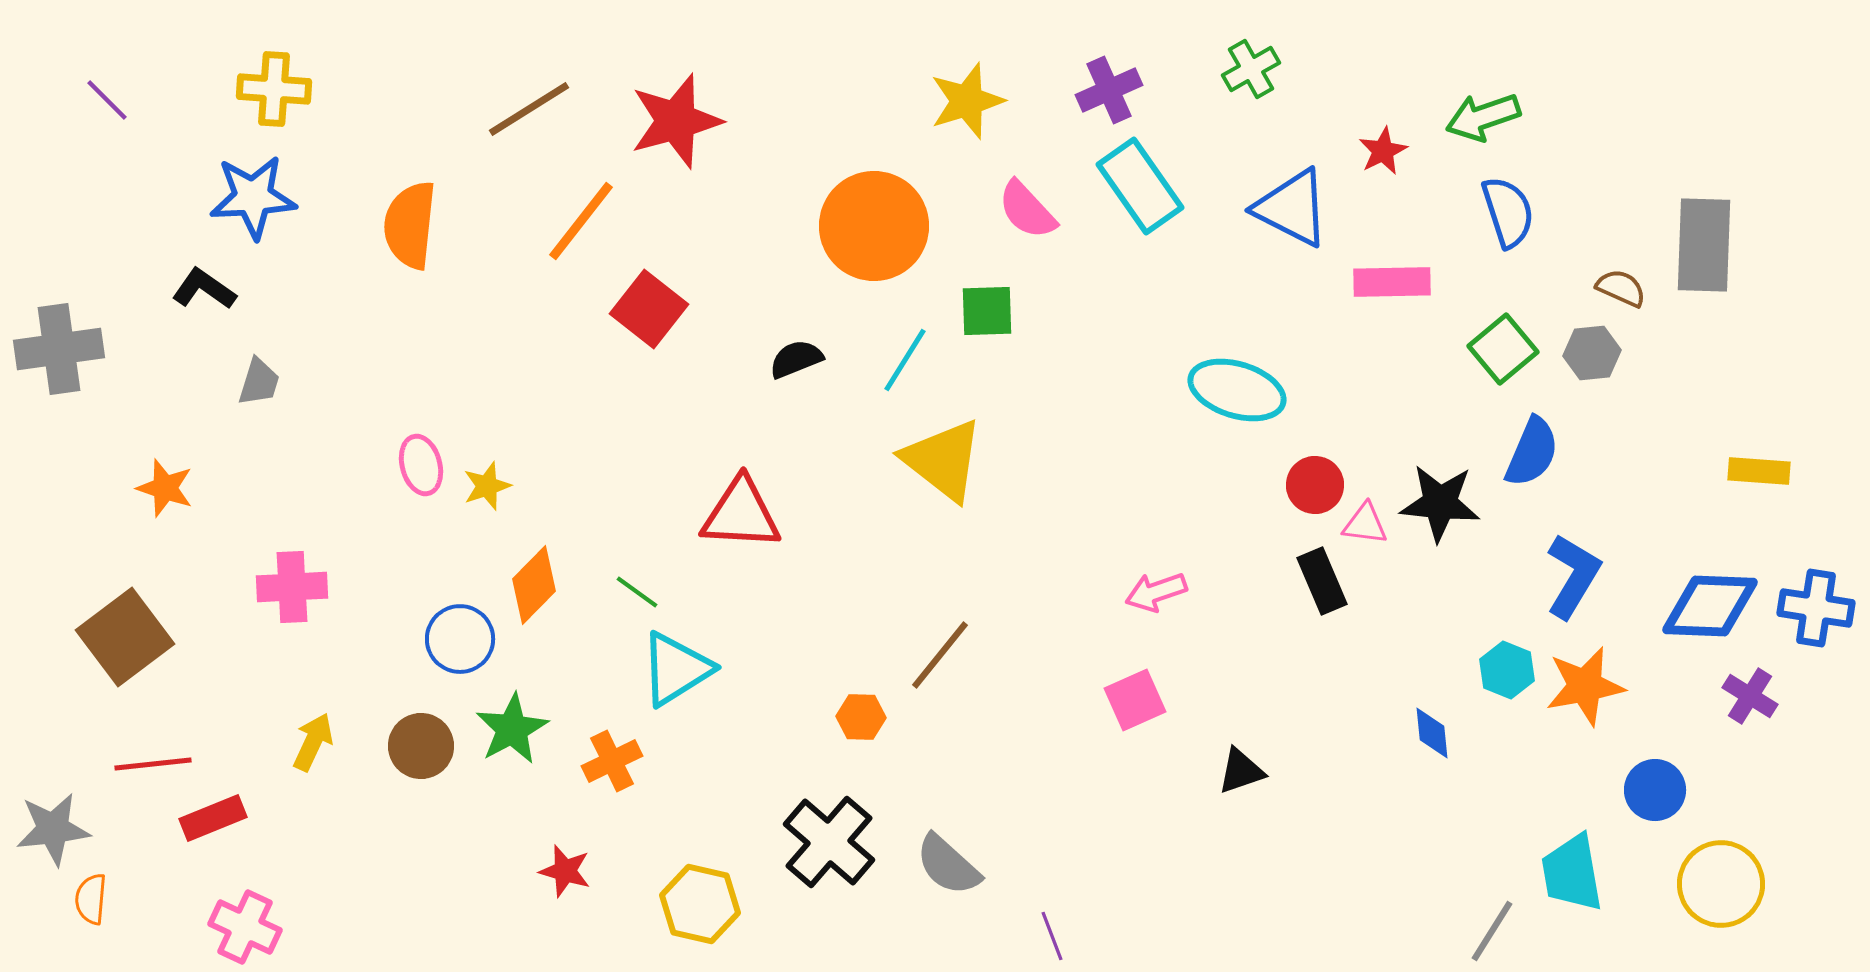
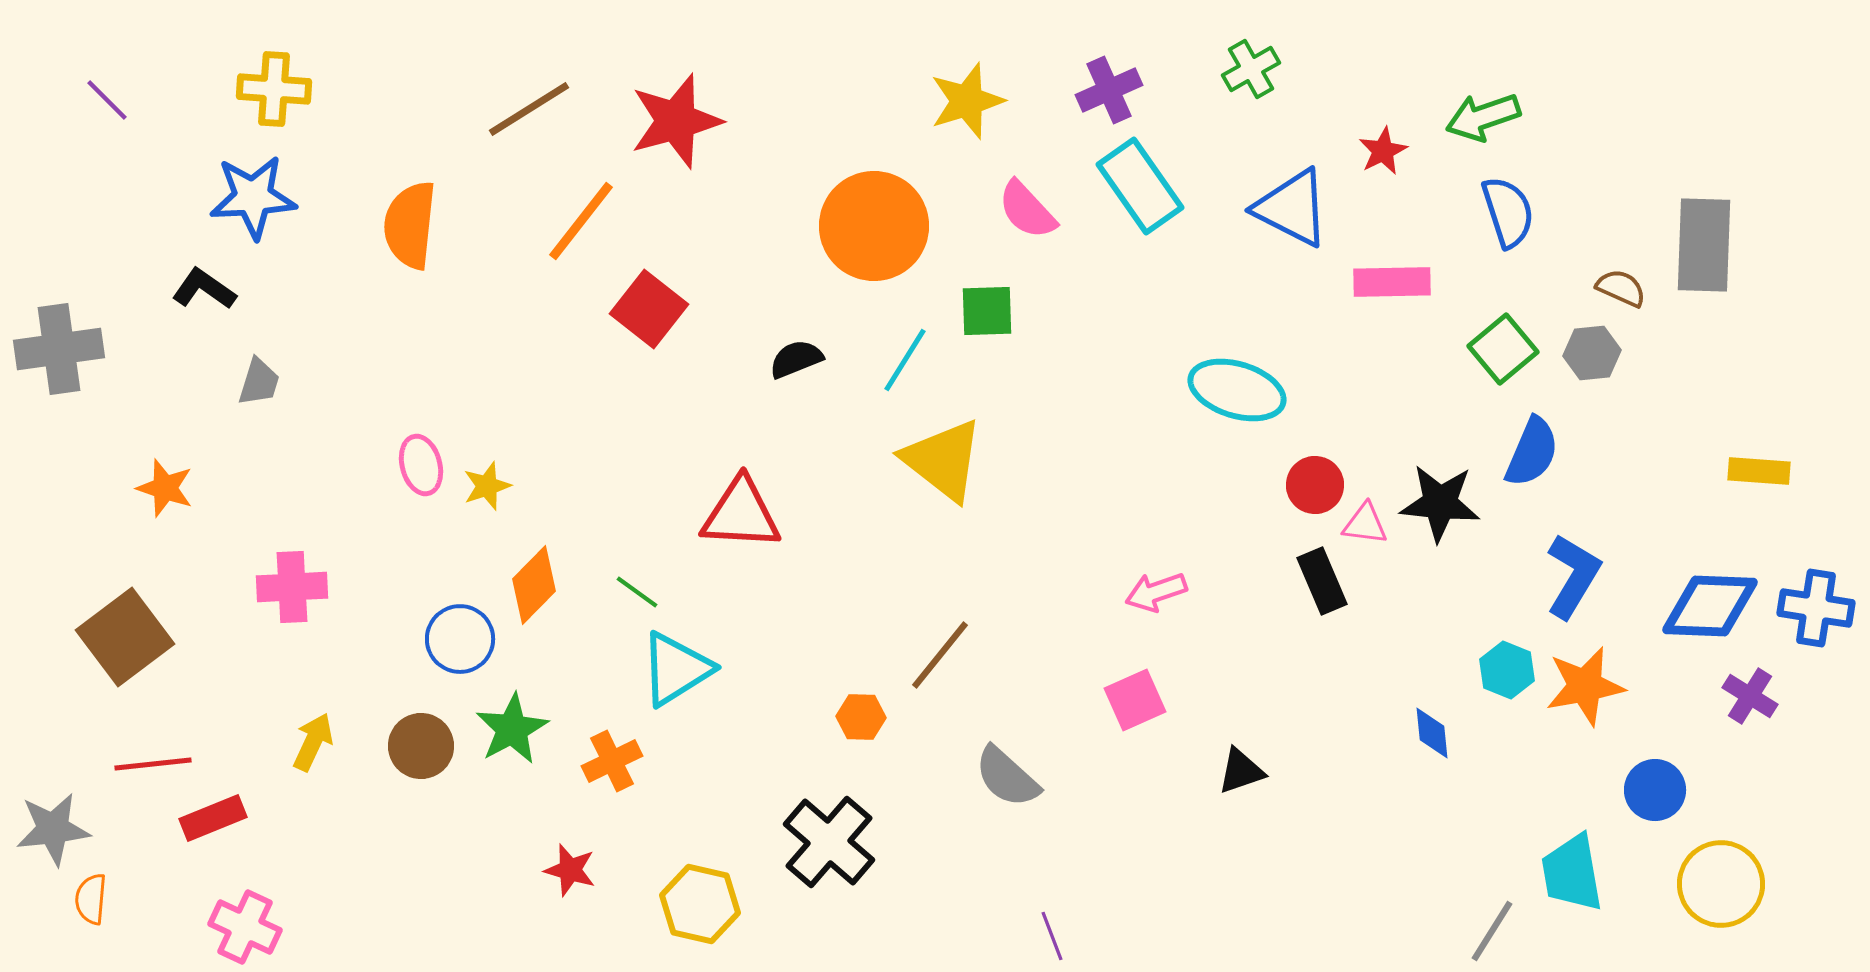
gray semicircle at (948, 865): moved 59 px right, 88 px up
red star at (565, 871): moved 5 px right, 1 px up
